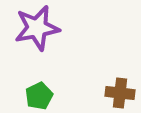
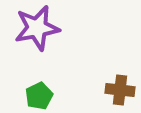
brown cross: moved 3 px up
